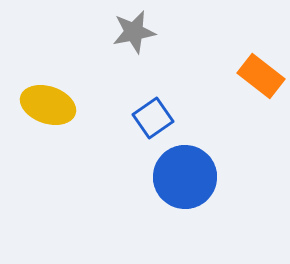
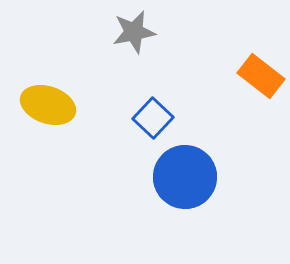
blue square: rotated 12 degrees counterclockwise
